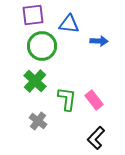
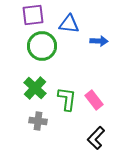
green cross: moved 7 px down
gray cross: rotated 30 degrees counterclockwise
